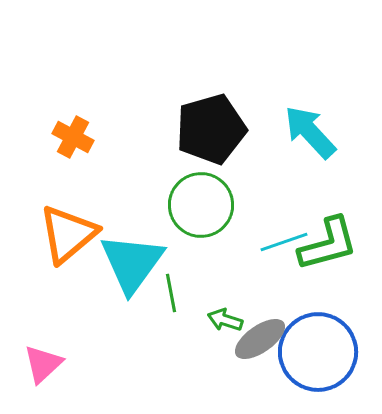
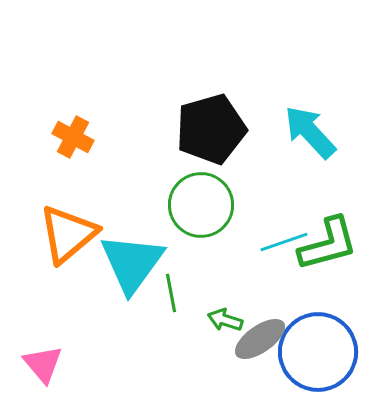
pink triangle: rotated 27 degrees counterclockwise
